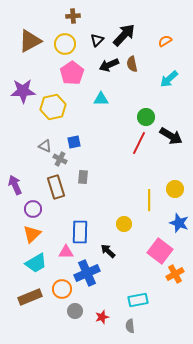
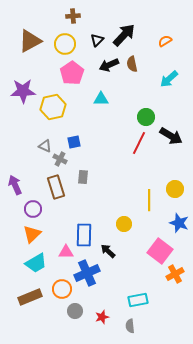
blue rectangle at (80, 232): moved 4 px right, 3 px down
